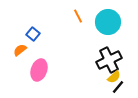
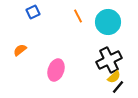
blue square: moved 22 px up; rotated 24 degrees clockwise
pink ellipse: moved 17 px right
